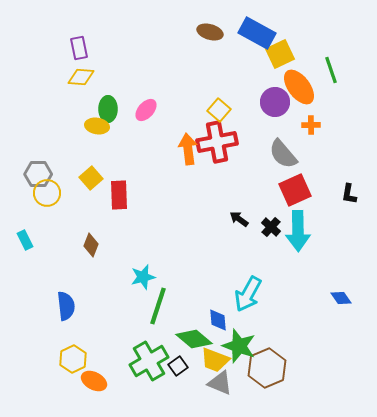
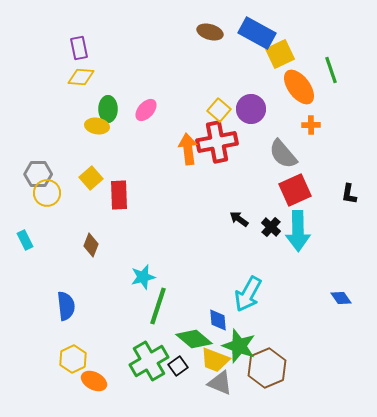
purple circle at (275, 102): moved 24 px left, 7 px down
